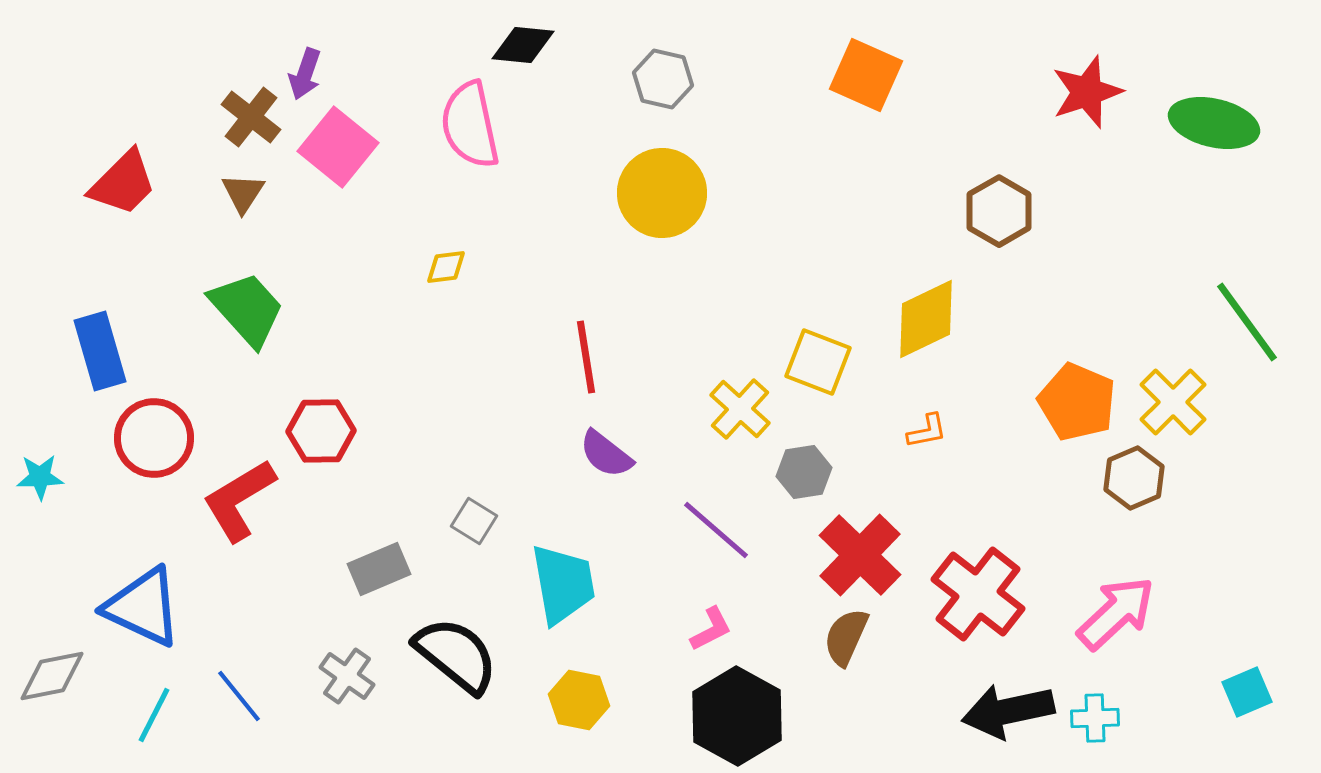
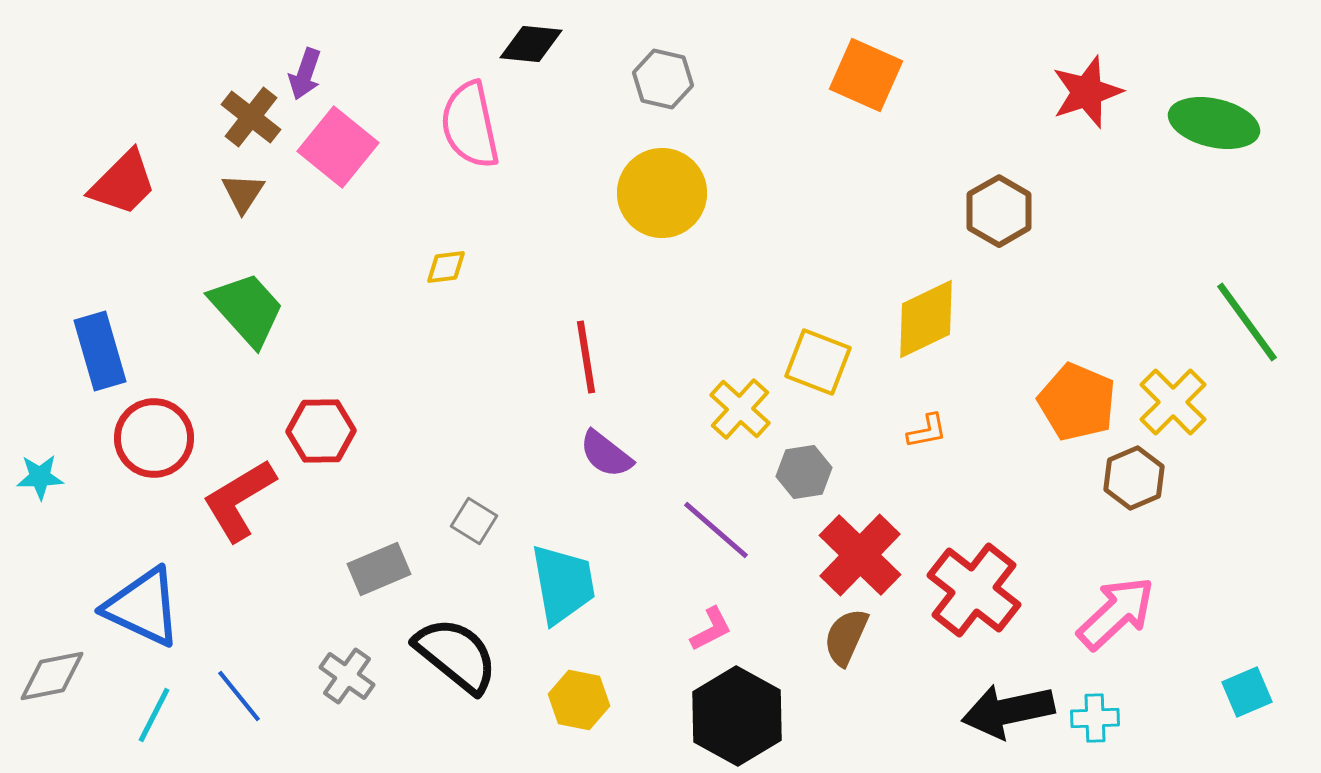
black diamond at (523, 45): moved 8 px right, 1 px up
red cross at (978, 594): moved 4 px left, 4 px up
